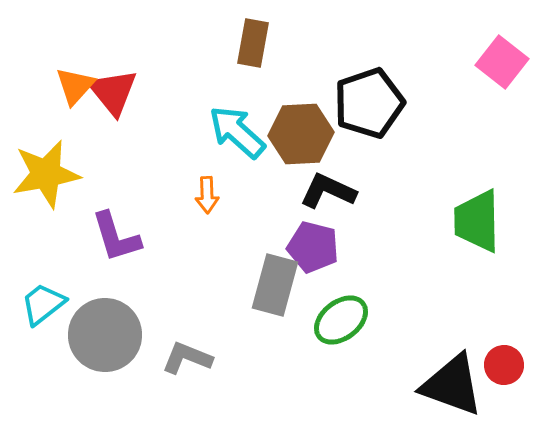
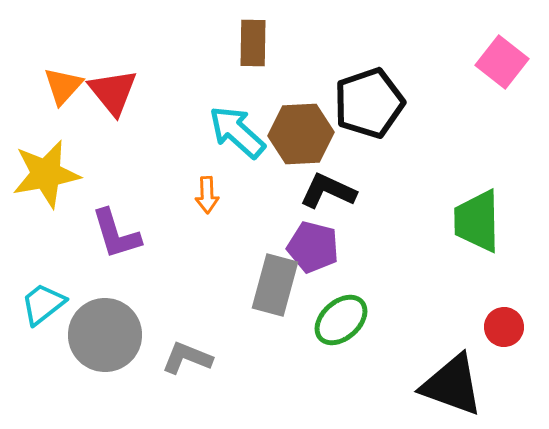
brown rectangle: rotated 9 degrees counterclockwise
orange triangle: moved 12 px left
purple L-shape: moved 3 px up
green ellipse: rotated 4 degrees counterclockwise
red circle: moved 38 px up
